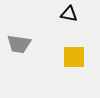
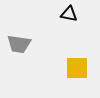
yellow square: moved 3 px right, 11 px down
